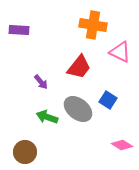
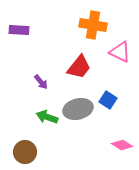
gray ellipse: rotated 52 degrees counterclockwise
